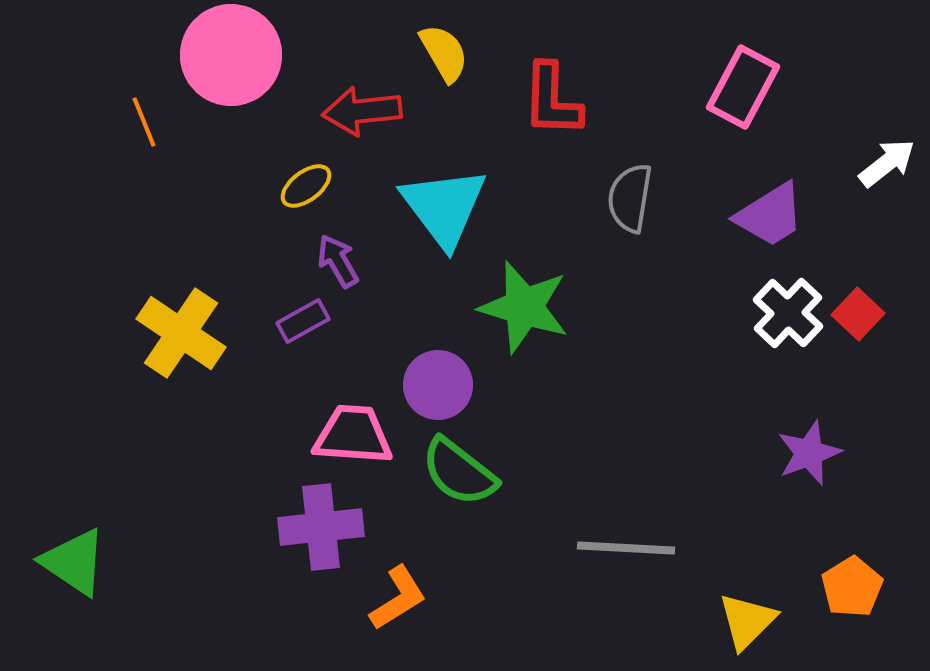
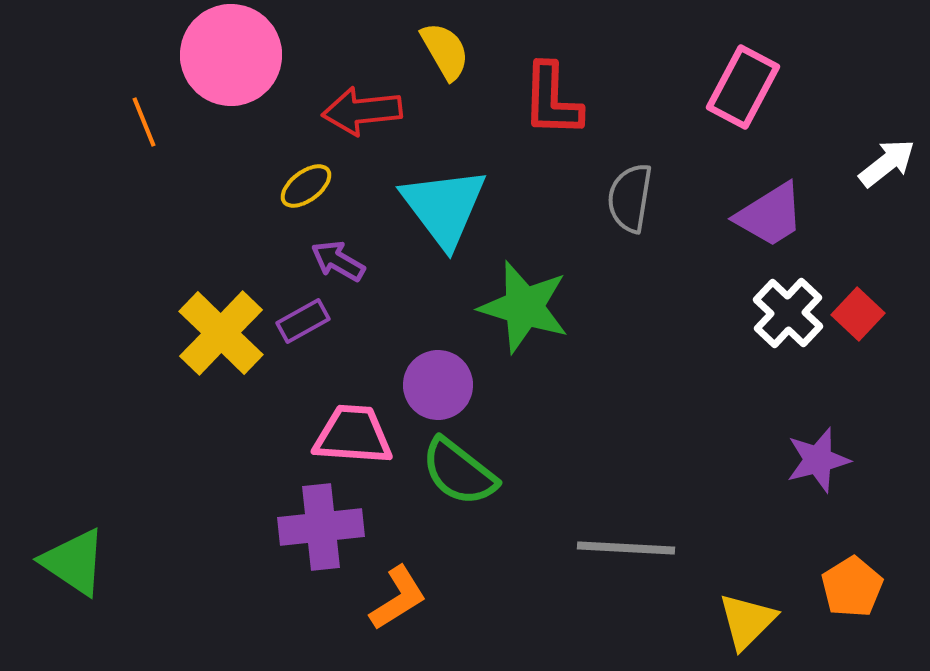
yellow semicircle: moved 1 px right, 2 px up
purple arrow: rotated 30 degrees counterclockwise
yellow cross: moved 40 px right; rotated 10 degrees clockwise
purple star: moved 9 px right, 7 px down; rotated 6 degrees clockwise
